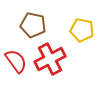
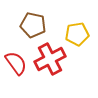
yellow pentagon: moved 5 px left, 4 px down; rotated 20 degrees counterclockwise
red semicircle: moved 2 px down
